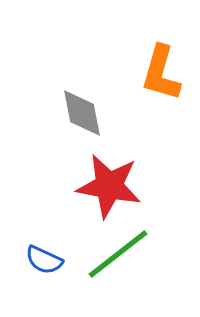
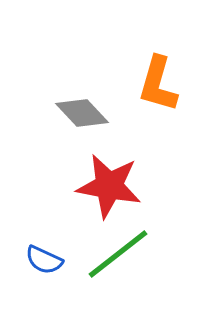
orange L-shape: moved 3 px left, 11 px down
gray diamond: rotated 32 degrees counterclockwise
